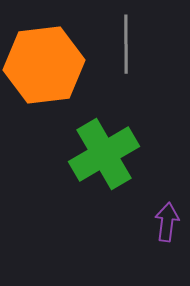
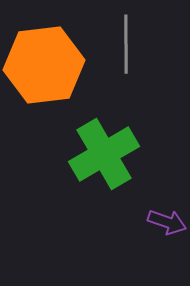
purple arrow: rotated 102 degrees clockwise
